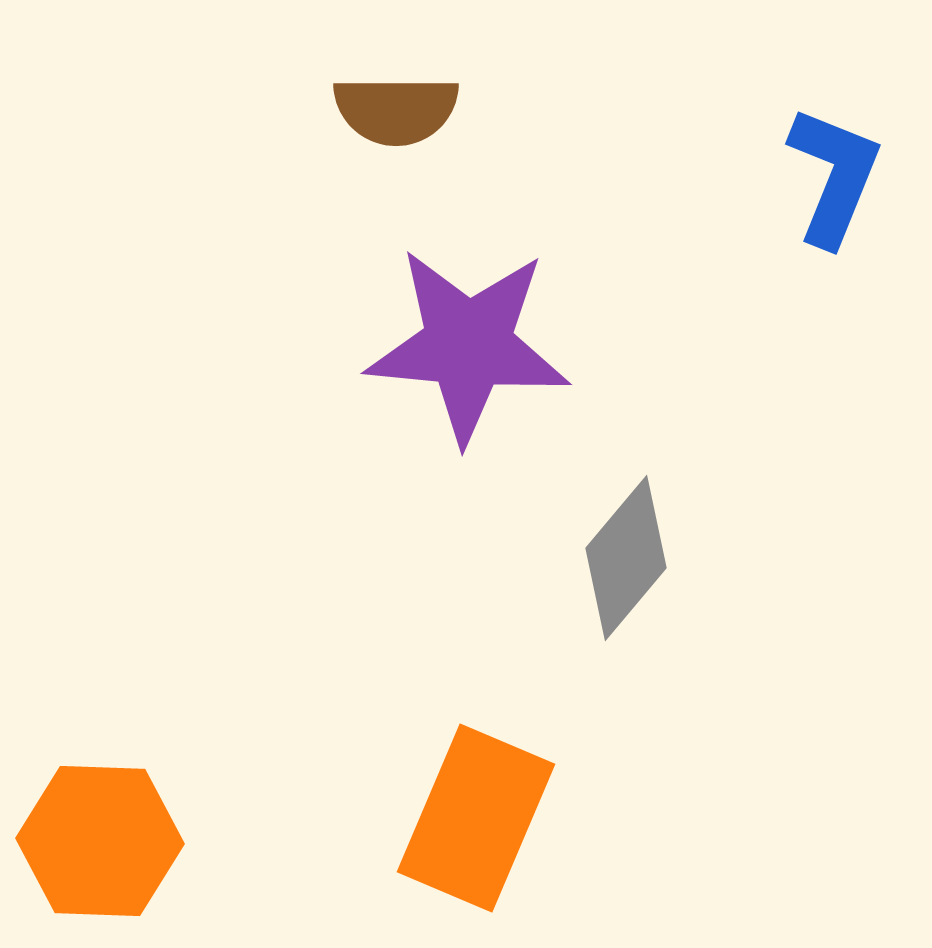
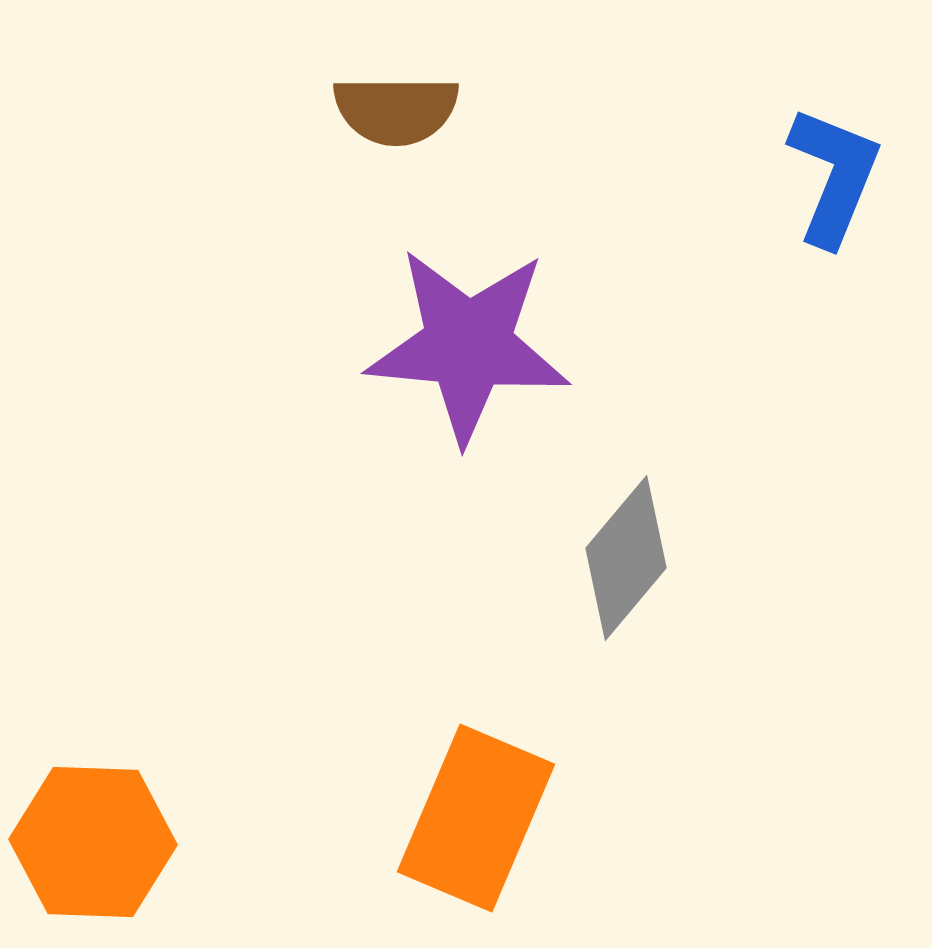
orange hexagon: moved 7 px left, 1 px down
